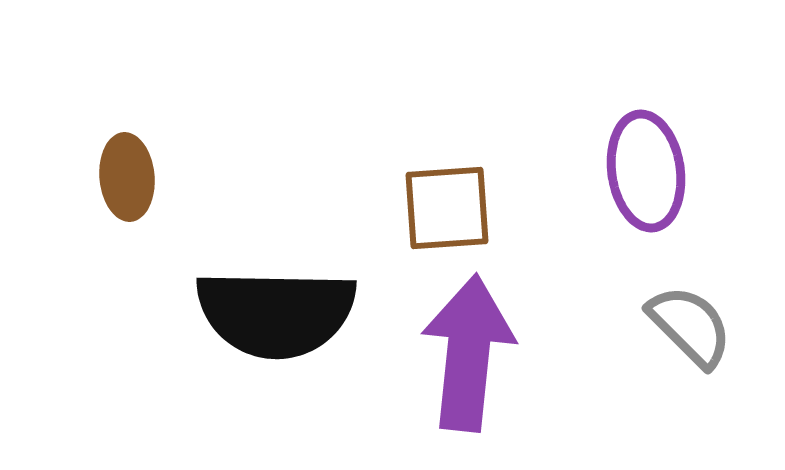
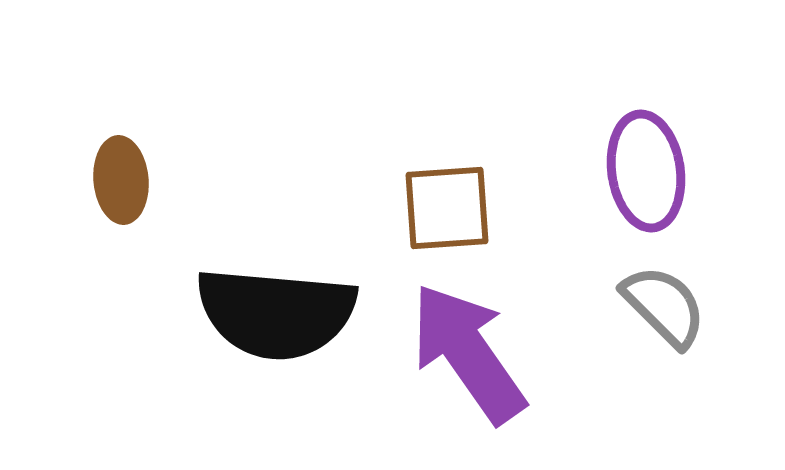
brown ellipse: moved 6 px left, 3 px down
black semicircle: rotated 4 degrees clockwise
gray semicircle: moved 26 px left, 20 px up
purple arrow: rotated 41 degrees counterclockwise
